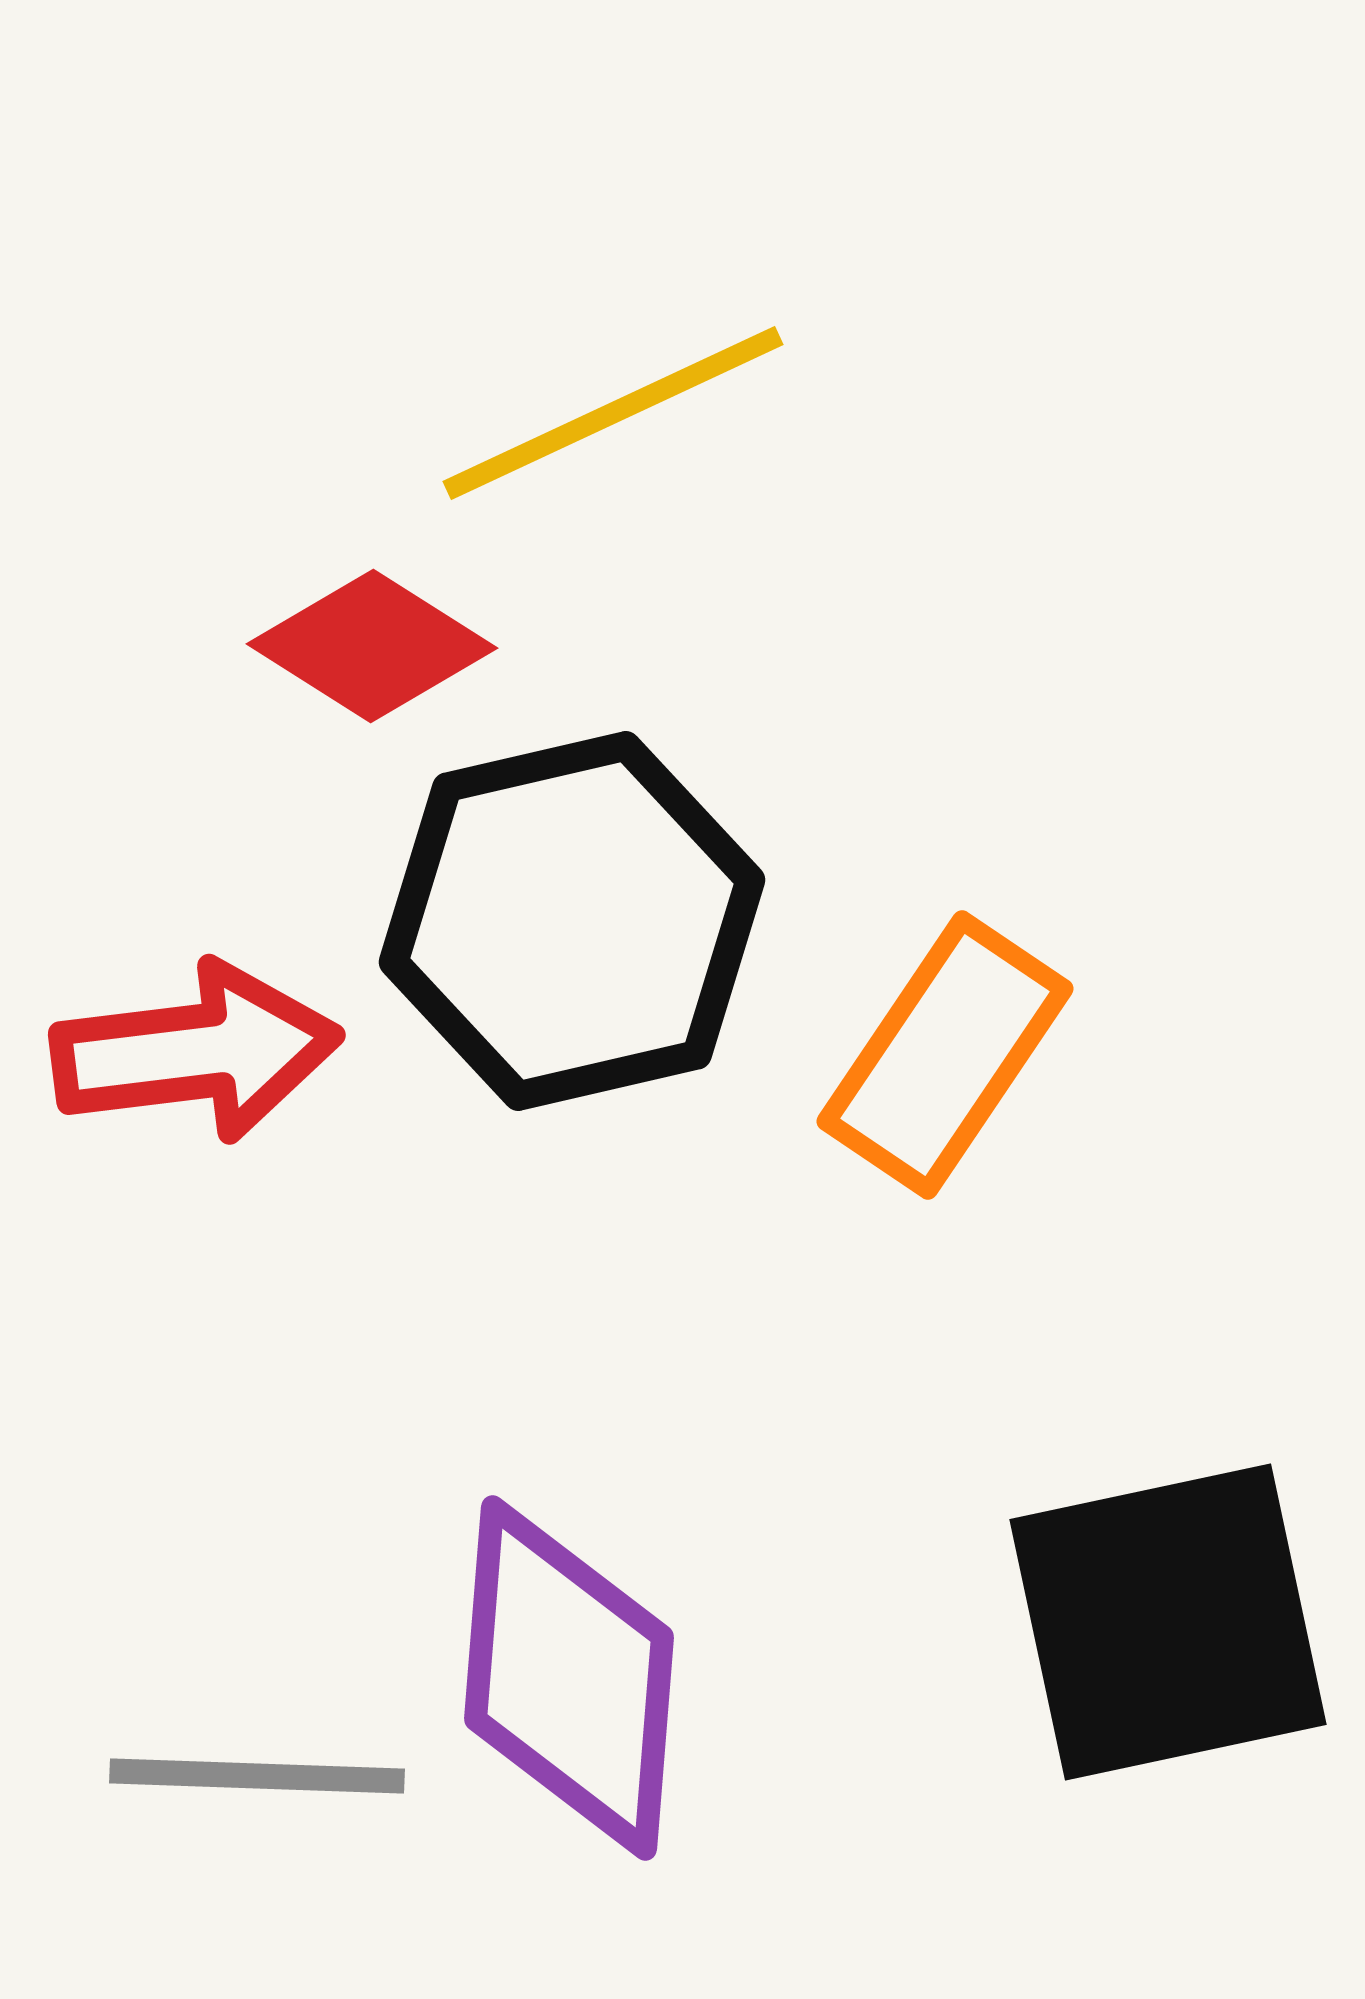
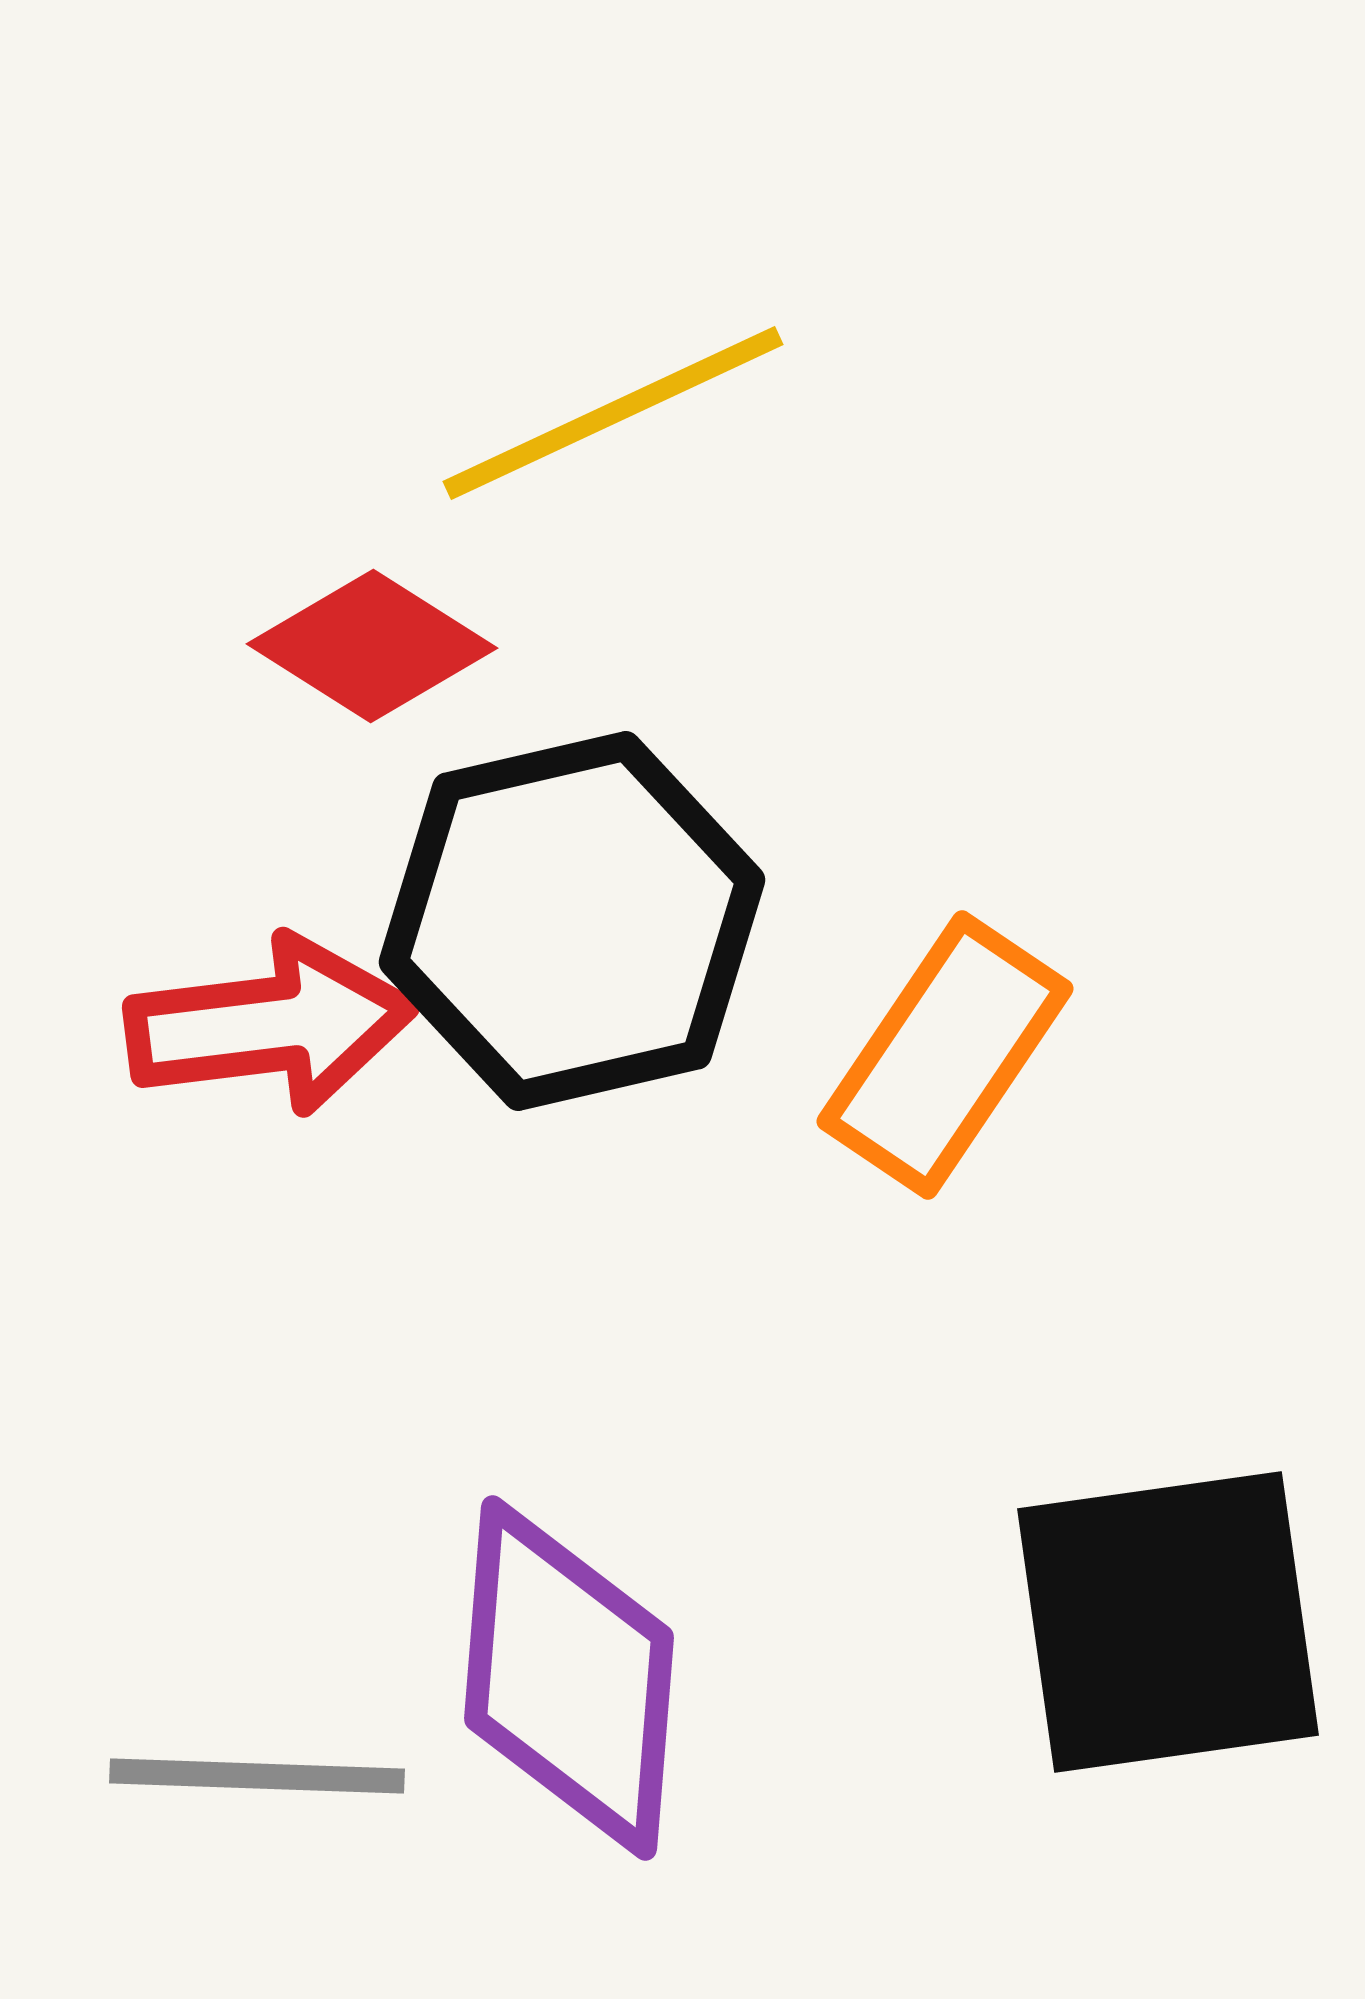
red arrow: moved 74 px right, 27 px up
black square: rotated 4 degrees clockwise
